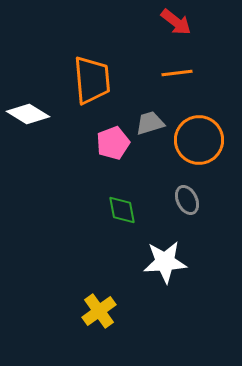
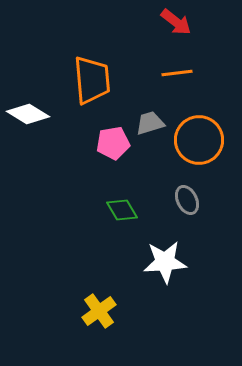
pink pentagon: rotated 12 degrees clockwise
green diamond: rotated 20 degrees counterclockwise
